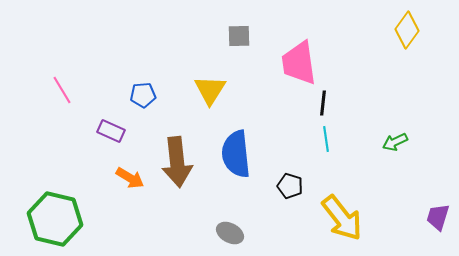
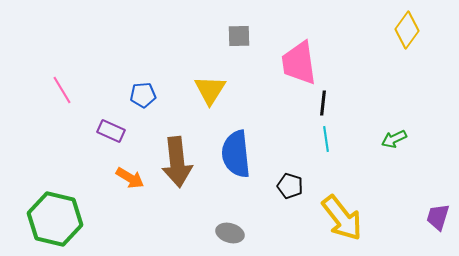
green arrow: moved 1 px left, 3 px up
gray ellipse: rotated 12 degrees counterclockwise
